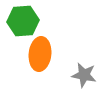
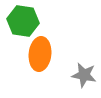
green hexagon: rotated 12 degrees clockwise
